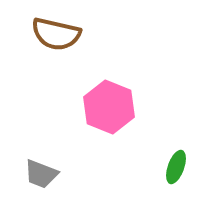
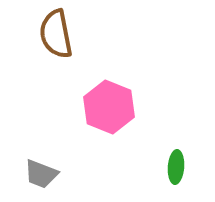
brown semicircle: rotated 66 degrees clockwise
green ellipse: rotated 16 degrees counterclockwise
